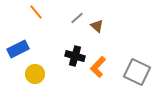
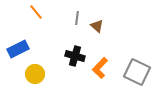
gray line: rotated 40 degrees counterclockwise
orange L-shape: moved 2 px right, 1 px down
